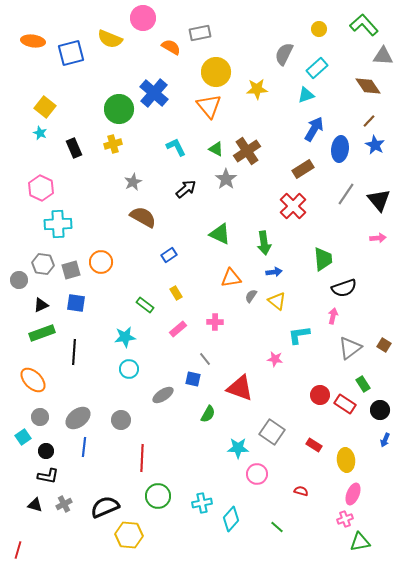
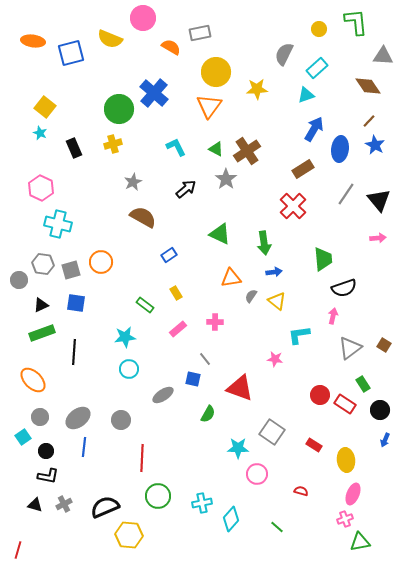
green L-shape at (364, 25): moved 8 px left, 3 px up; rotated 36 degrees clockwise
orange triangle at (209, 106): rotated 16 degrees clockwise
cyan cross at (58, 224): rotated 16 degrees clockwise
